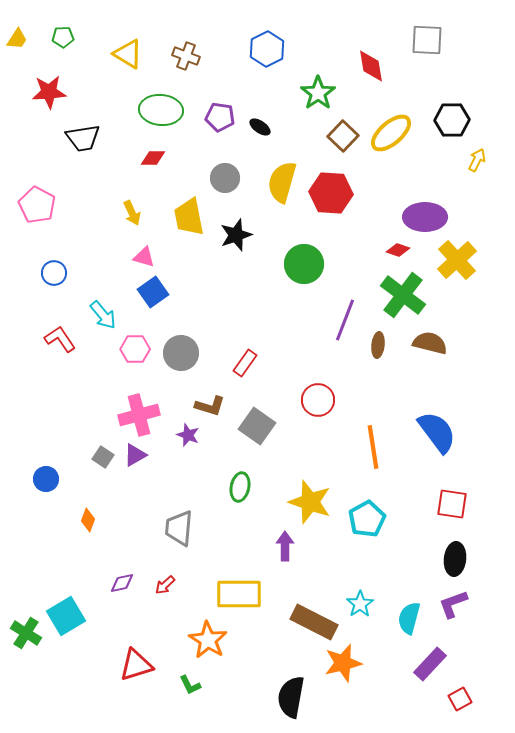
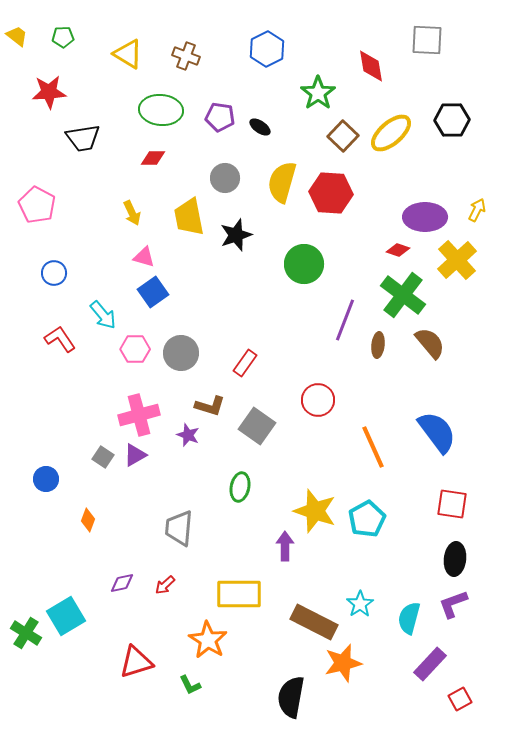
yellow trapezoid at (17, 39): moved 3 px up; rotated 85 degrees counterclockwise
yellow arrow at (477, 160): moved 50 px down
brown semicircle at (430, 343): rotated 36 degrees clockwise
orange line at (373, 447): rotated 15 degrees counterclockwise
yellow star at (310, 502): moved 5 px right, 9 px down
red triangle at (136, 665): moved 3 px up
